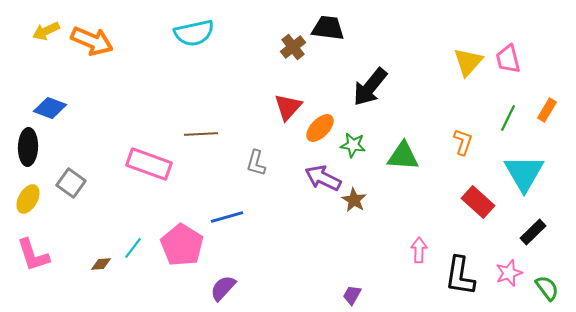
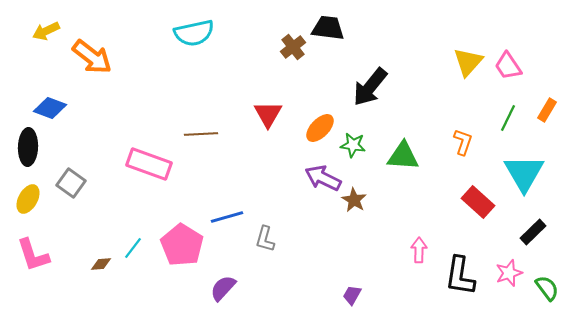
orange arrow: moved 16 px down; rotated 15 degrees clockwise
pink trapezoid: moved 7 px down; rotated 20 degrees counterclockwise
red triangle: moved 20 px left, 7 px down; rotated 12 degrees counterclockwise
gray L-shape: moved 9 px right, 76 px down
